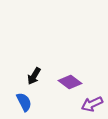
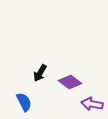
black arrow: moved 6 px right, 3 px up
purple arrow: rotated 35 degrees clockwise
